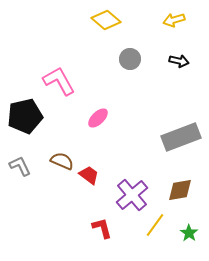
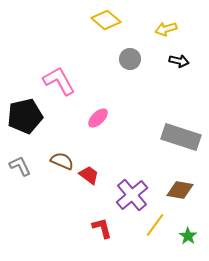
yellow arrow: moved 8 px left, 9 px down
gray rectangle: rotated 39 degrees clockwise
brown diamond: rotated 20 degrees clockwise
green star: moved 1 px left, 3 px down
